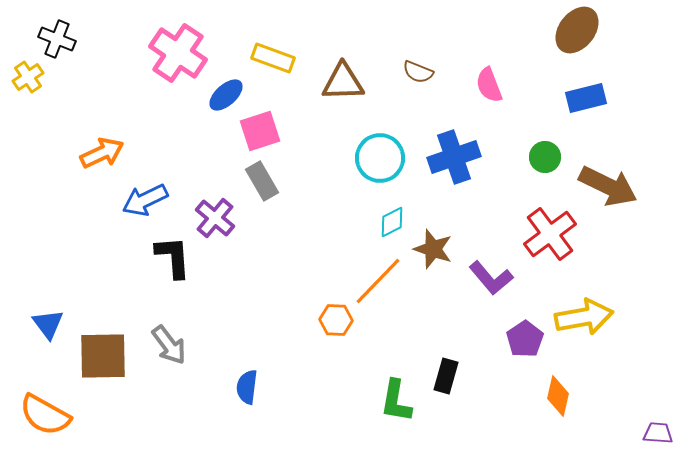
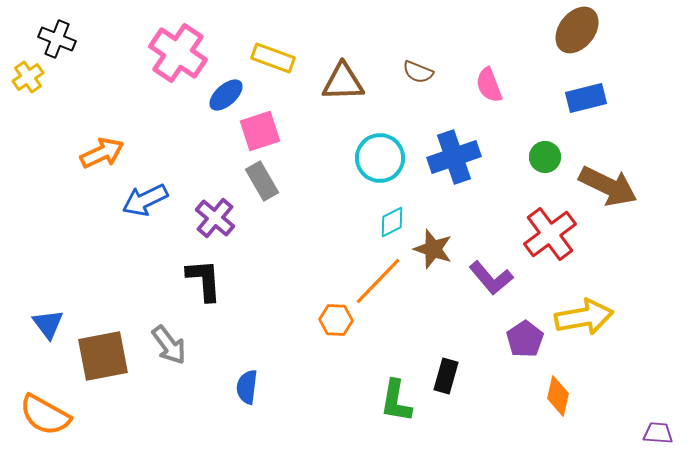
black L-shape: moved 31 px right, 23 px down
brown square: rotated 10 degrees counterclockwise
